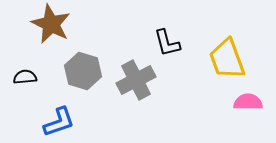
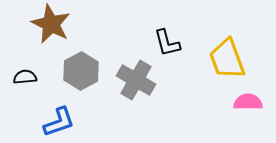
gray hexagon: moved 2 px left; rotated 15 degrees clockwise
gray cross: rotated 33 degrees counterclockwise
